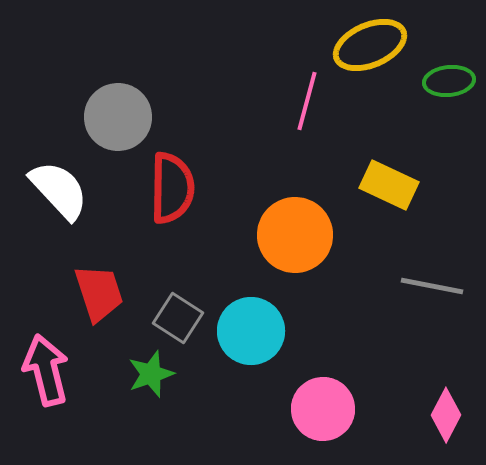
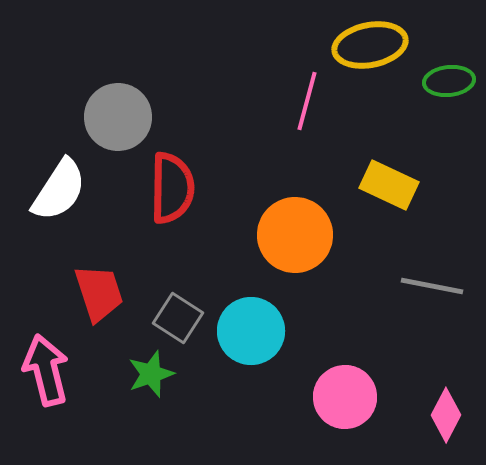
yellow ellipse: rotated 12 degrees clockwise
white semicircle: rotated 76 degrees clockwise
pink circle: moved 22 px right, 12 px up
